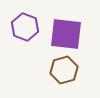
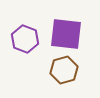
purple hexagon: moved 12 px down
